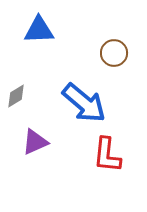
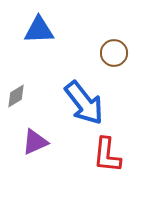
blue arrow: rotated 12 degrees clockwise
